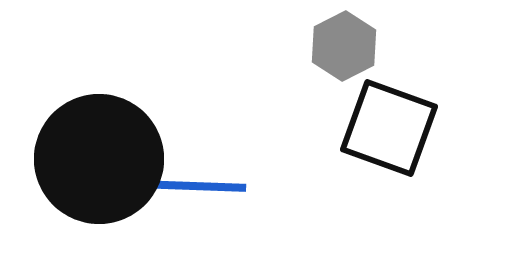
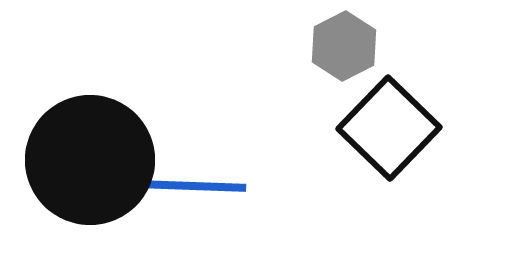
black square: rotated 24 degrees clockwise
black circle: moved 9 px left, 1 px down
